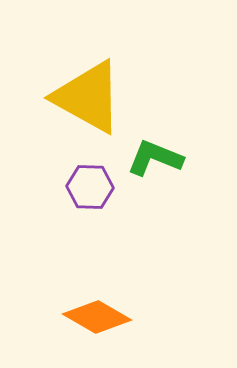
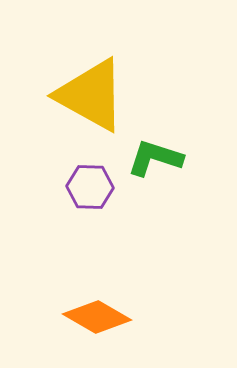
yellow triangle: moved 3 px right, 2 px up
green L-shape: rotated 4 degrees counterclockwise
